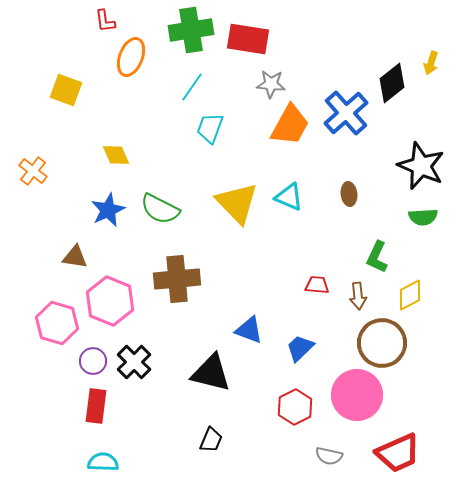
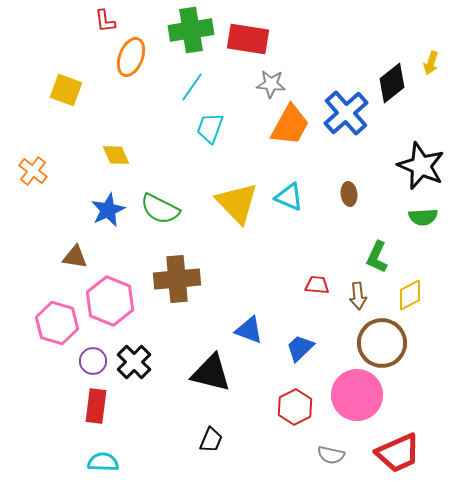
gray semicircle at (329, 456): moved 2 px right, 1 px up
